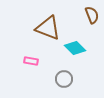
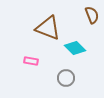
gray circle: moved 2 px right, 1 px up
